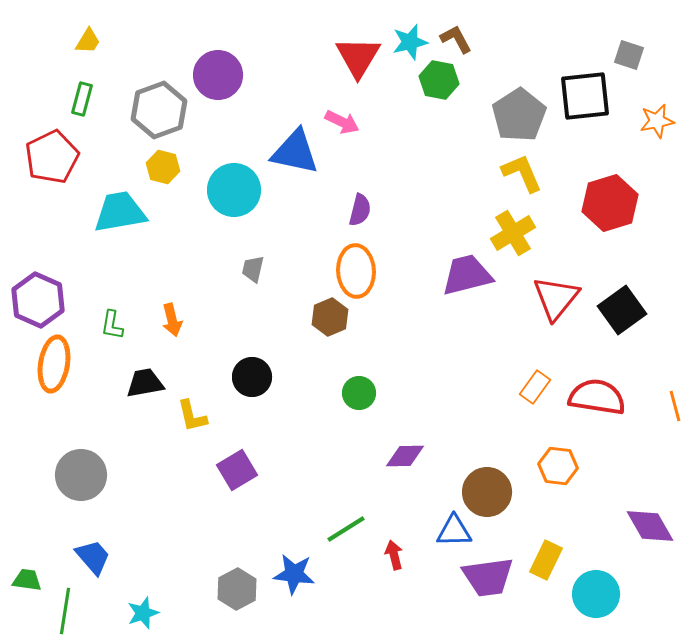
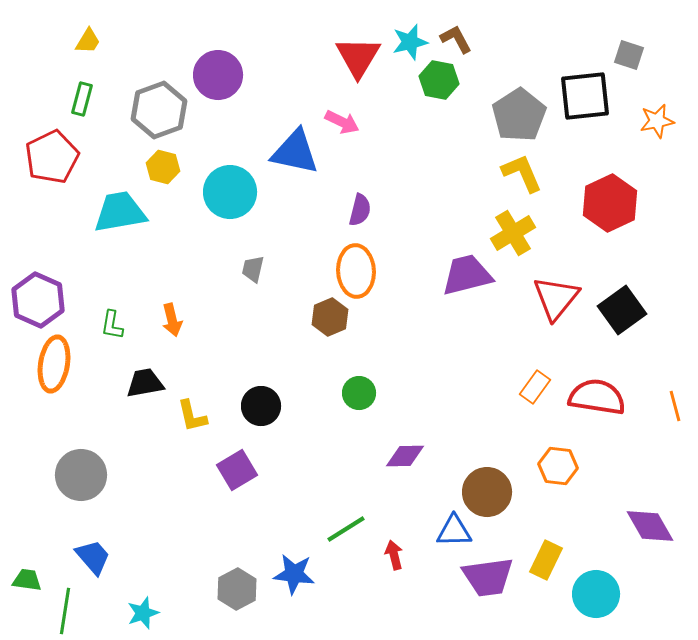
cyan circle at (234, 190): moved 4 px left, 2 px down
red hexagon at (610, 203): rotated 8 degrees counterclockwise
black circle at (252, 377): moved 9 px right, 29 px down
